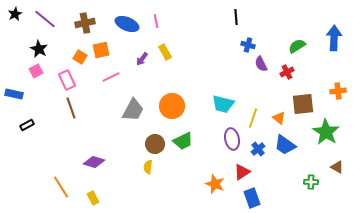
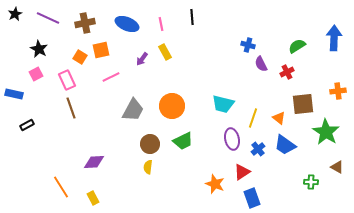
black line at (236, 17): moved 44 px left
purple line at (45, 19): moved 3 px right, 1 px up; rotated 15 degrees counterclockwise
pink line at (156, 21): moved 5 px right, 3 px down
pink square at (36, 71): moved 3 px down
brown circle at (155, 144): moved 5 px left
purple diamond at (94, 162): rotated 20 degrees counterclockwise
